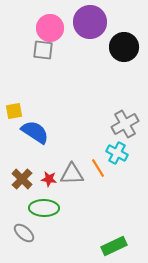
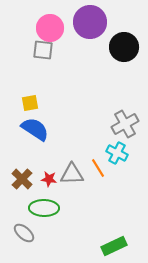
yellow square: moved 16 px right, 8 px up
blue semicircle: moved 3 px up
